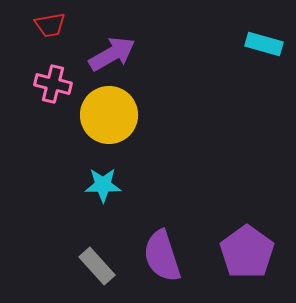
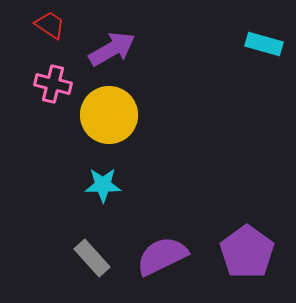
red trapezoid: rotated 136 degrees counterclockwise
purple arrow: moved 5 px up
purple semicircle: rotated 82 degrees clockwise
gray rectangle: moved 5 px left, 8 px up
